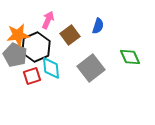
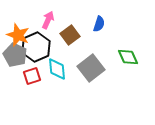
blue semicircle: moved 1 px right, 2 px up
orange star: rotated 30 degrees clockwise
green diamond: moved 2 px left
cyan diamond: moved 6 px right, 1 px down
